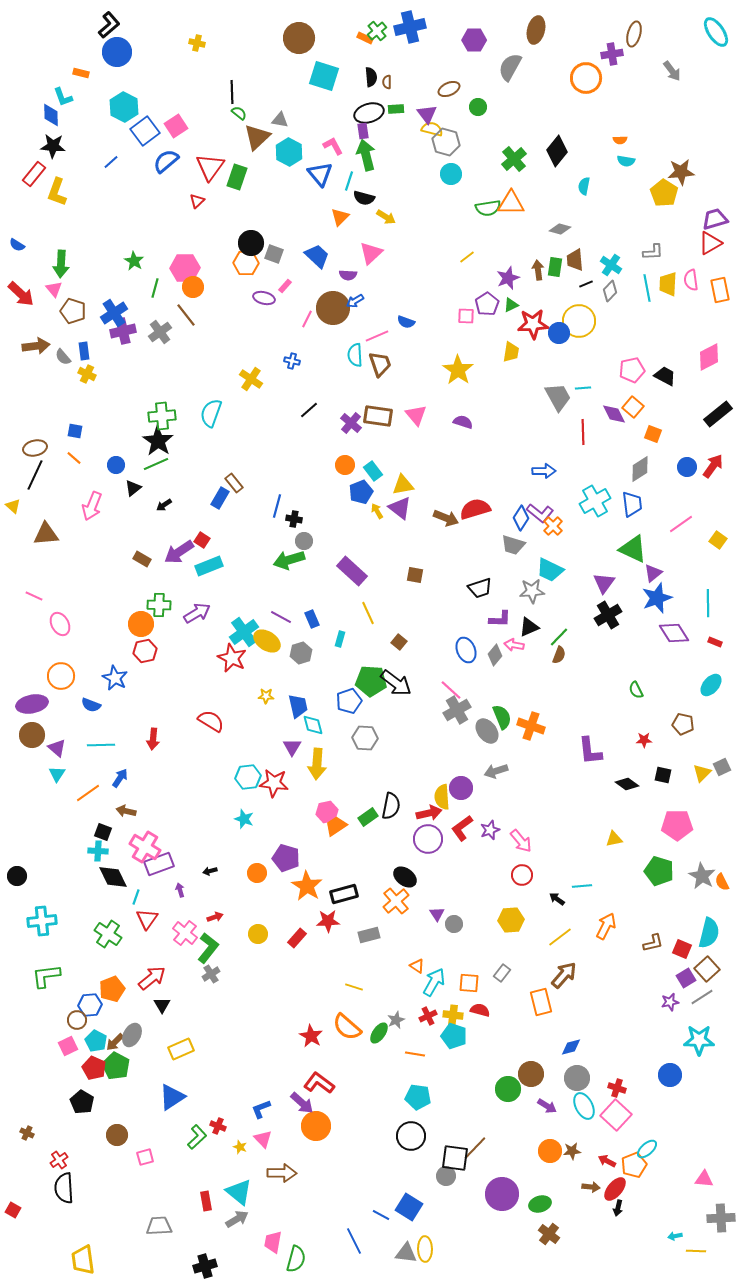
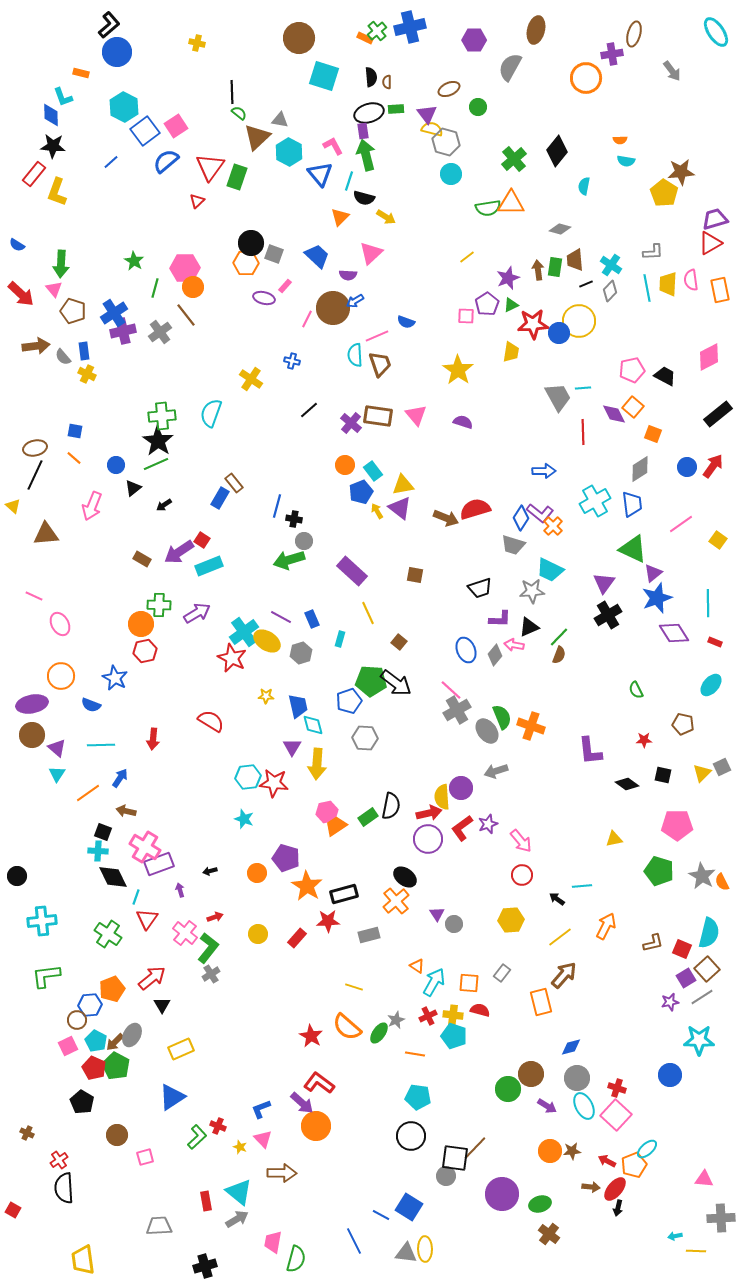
purple star at (490, 830): moved 2 px left, 6 px up
